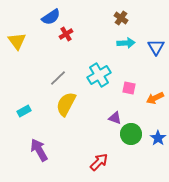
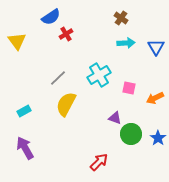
purple arrow: moved 14 px left, 2 px up
